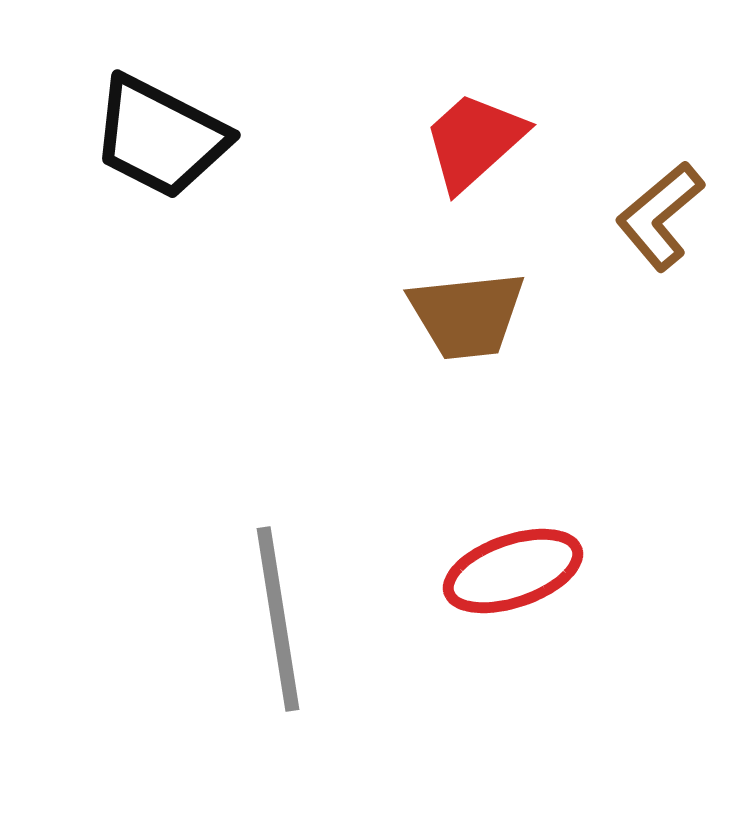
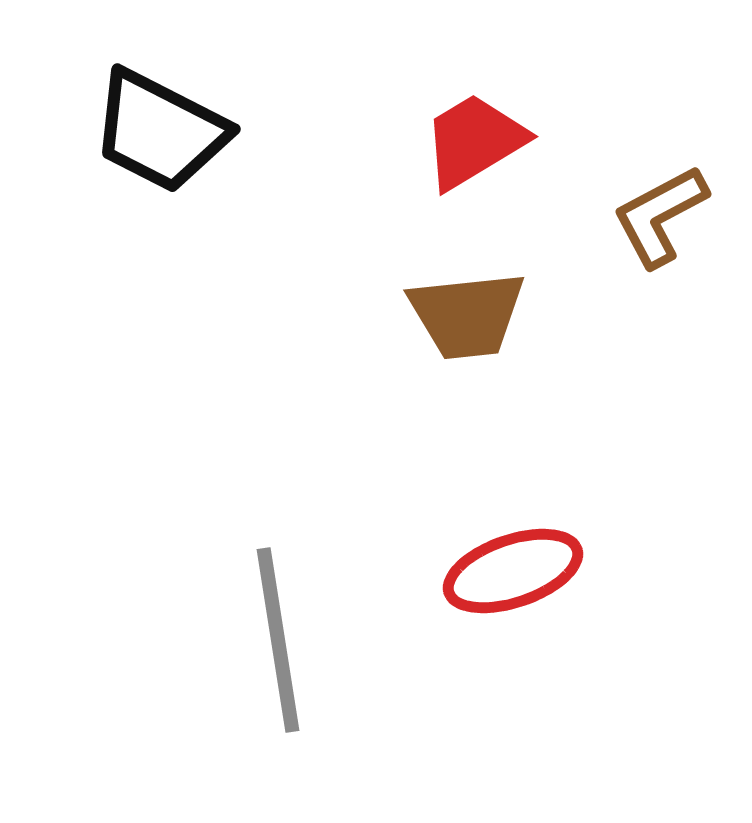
black trapezoid: moved 6 px up
red trapezoid: rotated 11 degrees clockwise
brown L-shape: rotated 12 degrees clockwise
gray line: moved 21 px down
